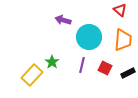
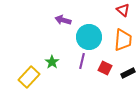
red triangle: moved 3 px right
purple line: moved 4 px up
yellow rectangle: moved 3 px left, 2 px down
